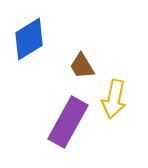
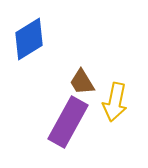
brown trapezoid: moved 16 px down
yellow arrow: moved 1 px right, 3 px down
